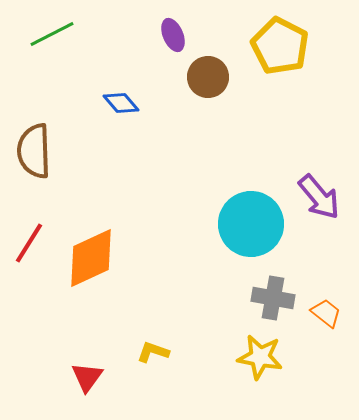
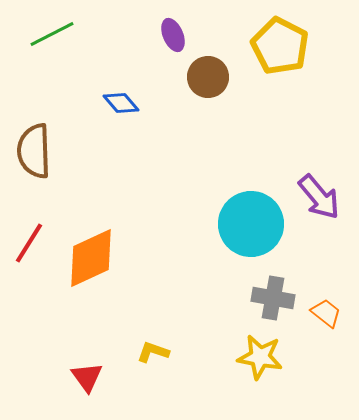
red triangle: rotated 12 degrees counterclockwise
